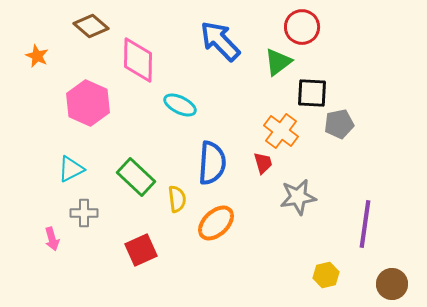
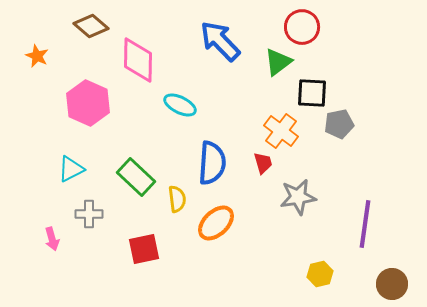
gray cross: moved 5 px right, 1 px down
red square: moved 3 px right, 1 px up; rotated 12 degrees clockwise
yellow hexagon: moved 6 px left, 1 px up
